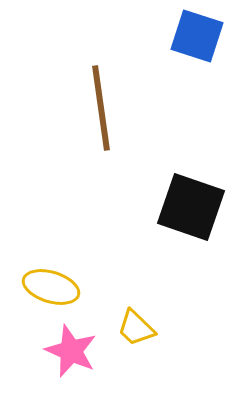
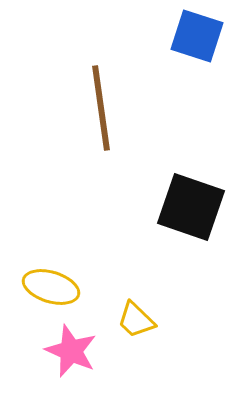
yellow trapezoid: moved 8 px up
